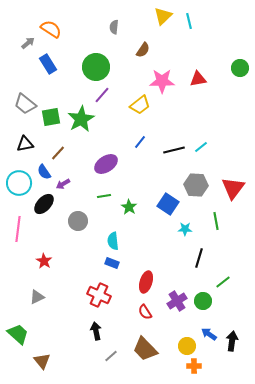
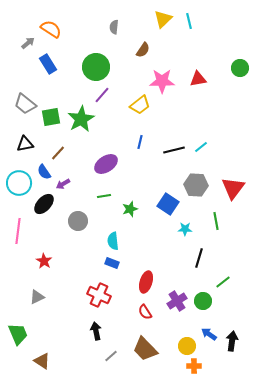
yellow triangle at (163, 16): moved 3 px down
blue line at (140, 142): rotated 24 degrees counterclockwise
green star at (129, 207): moved 1 px right, 2 px down; rotated 21 degrees clockwise
pink line at (18, 229): moved 2 px down
green trapezoid at (18, 334): rotated 25 degrees clockwise
brown triangle at (42, 361): rotated 18 degrees counterclockwise
